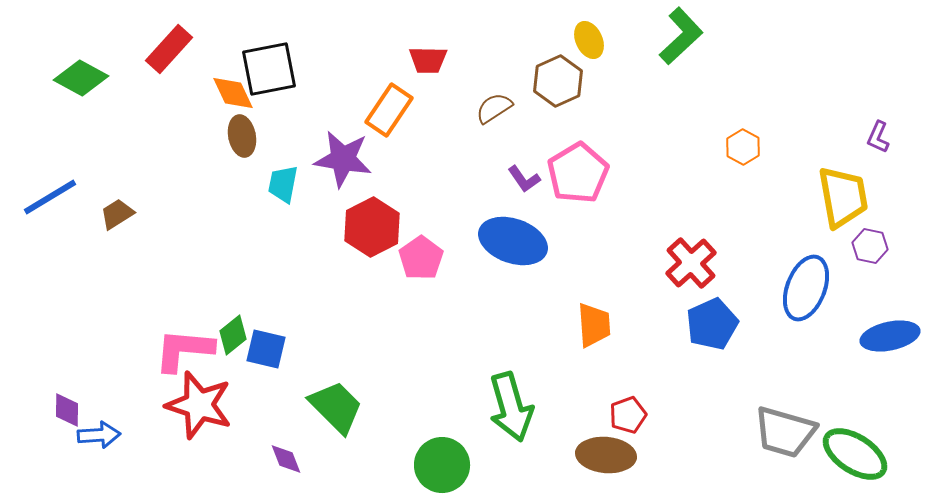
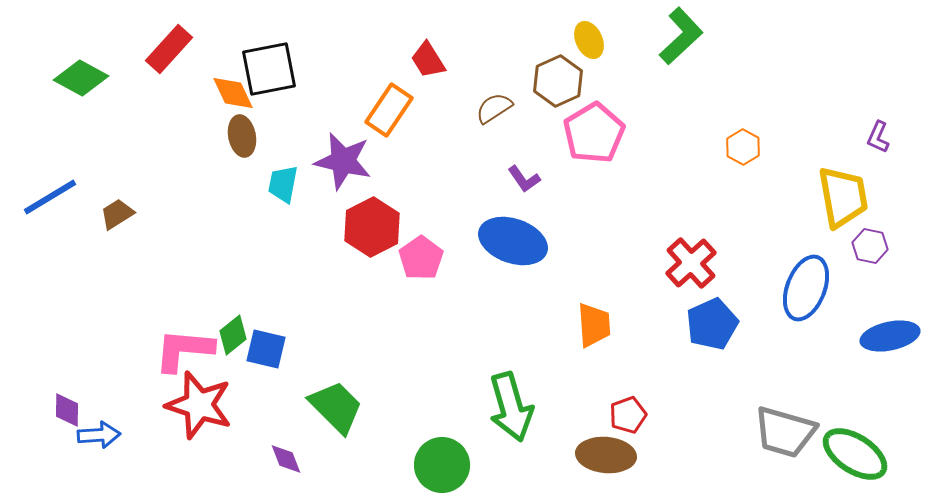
red trapezoid at (428, 60): rotated 57 degrees clockwise
purple star at (343, 159): moved 2 px down; rotated 4 degrees clockwise
pink pentagon at (578, 173): moved 16 px right, 40 px up
